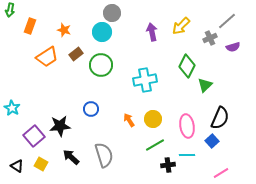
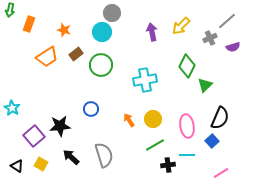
orange rectangle: moved 1 px left, 2 px up
